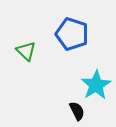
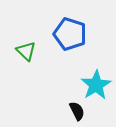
blue pentagon: moved 2 px left
